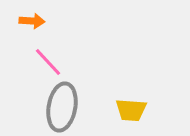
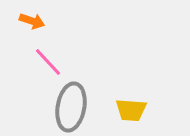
orange arrow: rotated 15 degrees clockwise
gray ellipse: moved 9 px right
